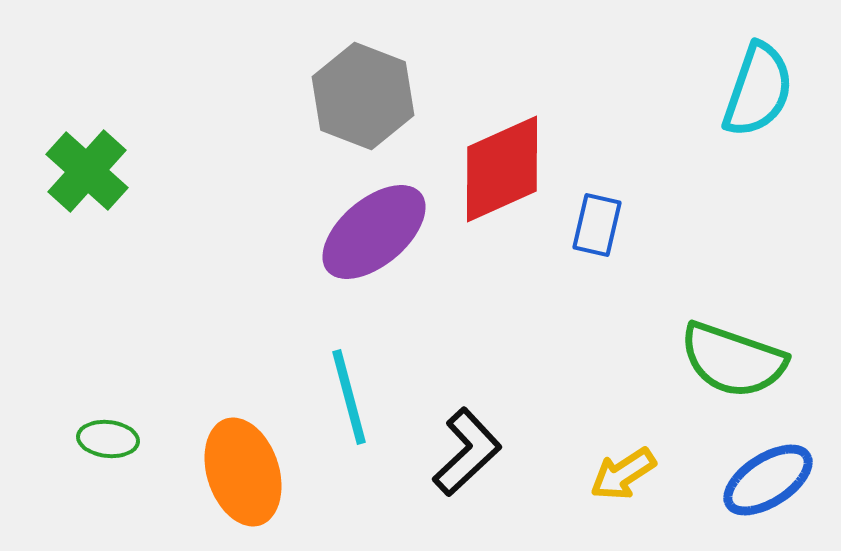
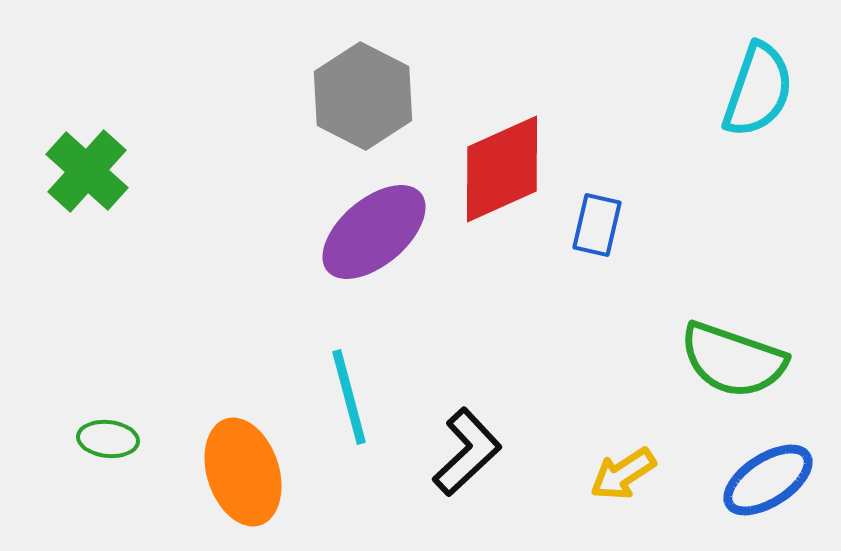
gray hexagon: rotated 6 degrees clockwise
